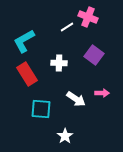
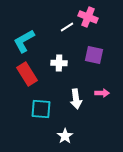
purple square: rotated 24 degrees counterclockwise
white arrow: rotated 48 degrees clockwise
